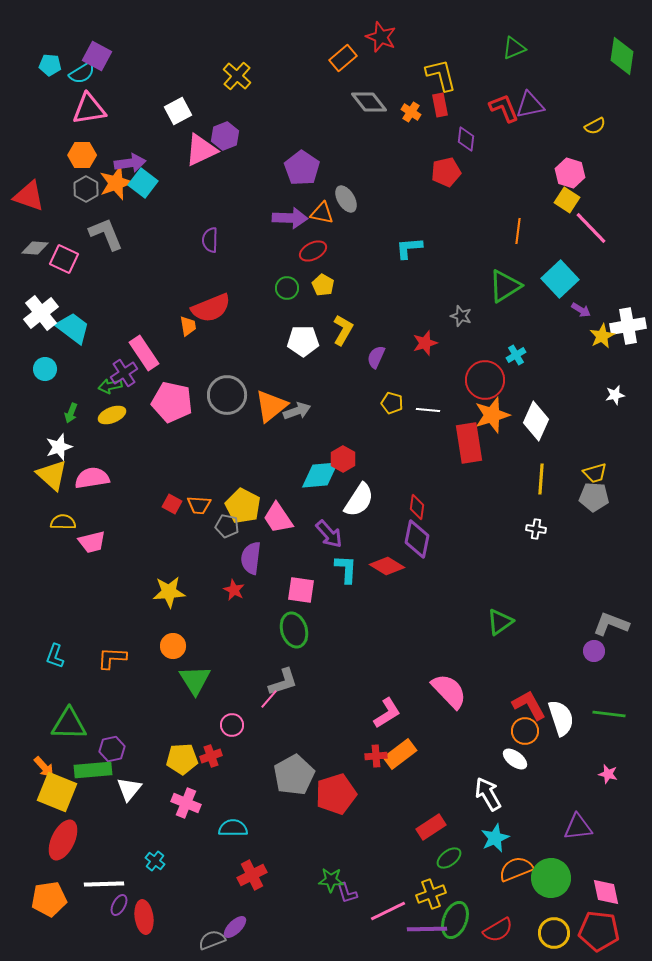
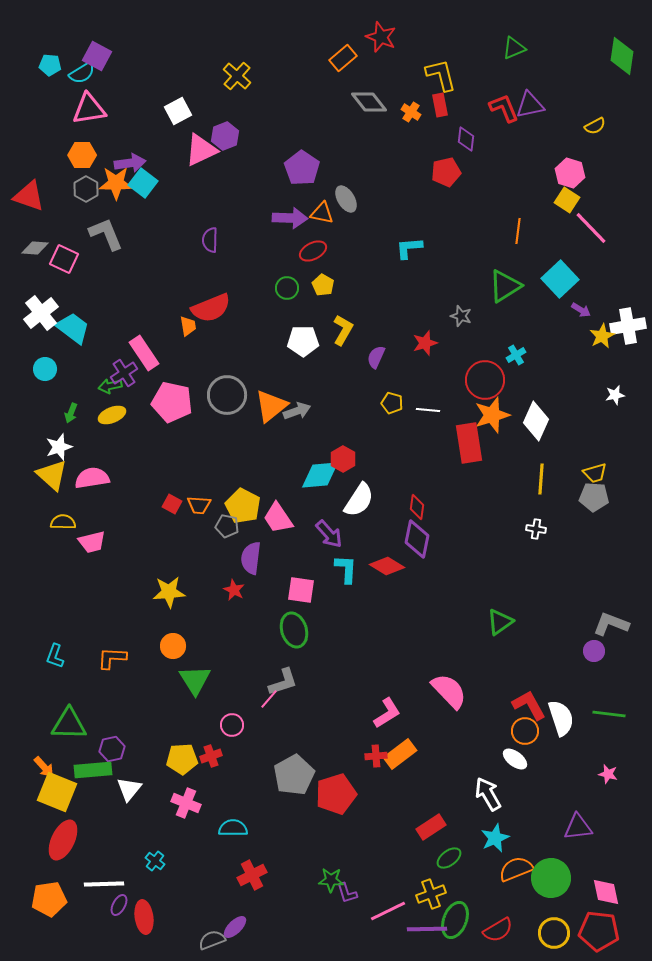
orange star at (116, 183): rotated 20 degrees clockwise
